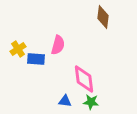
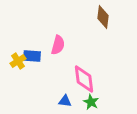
yellow cross: moved 12 px down
blue rectangle: moved 4 px left, 3 px up
green star: rotated 21 degrees clockwise
